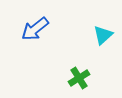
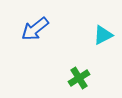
cyan triangle: rotated 15 degrees clockwise
